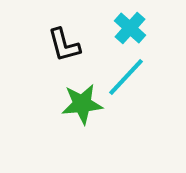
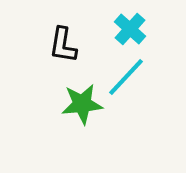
cyan cross: moved 1 px down
black L-shape: moved 1 px left; rotated 24 degrees clockwise
